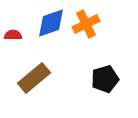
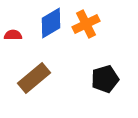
blue diamond: rotated 12 degrees counterclockwise
